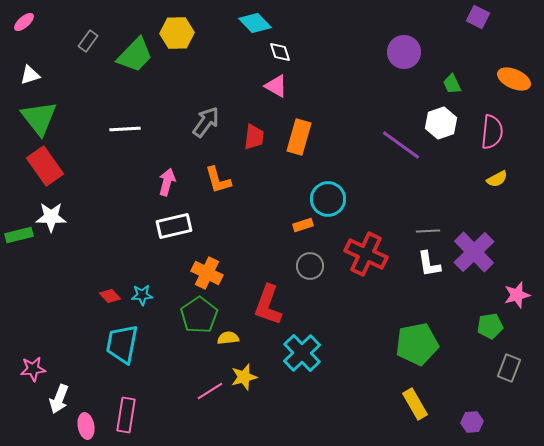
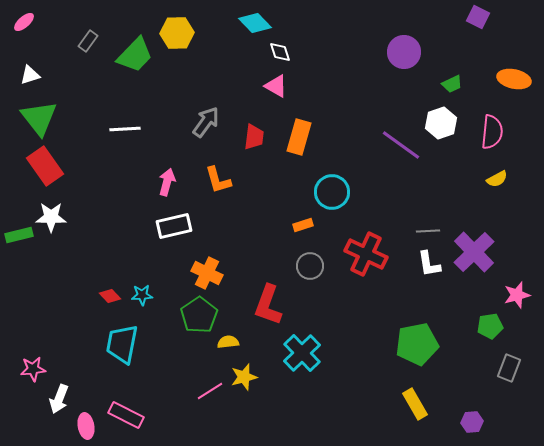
orange ellipse at (514, 79): rotated 12 degrees counterclockwise
green trapezoid at (452, 84): rotated 90 degrees counterclockwise
cyan circle at (328, 199): moved 4 px right, 7 px up
yellow semicircle at (228, 338): moved 4 px down
pink rectangle at (126, 415): rotated 72 degrees counterclockwise
